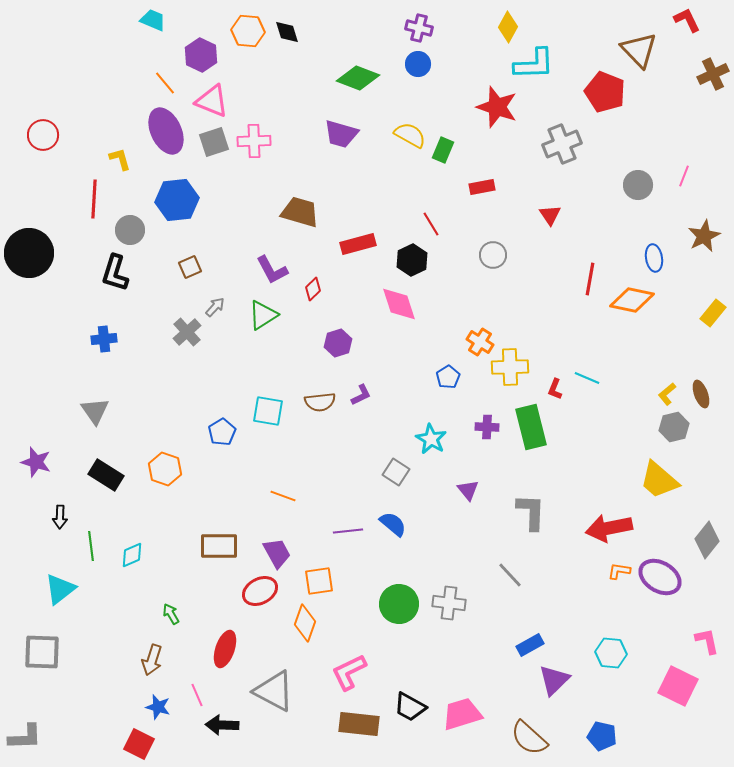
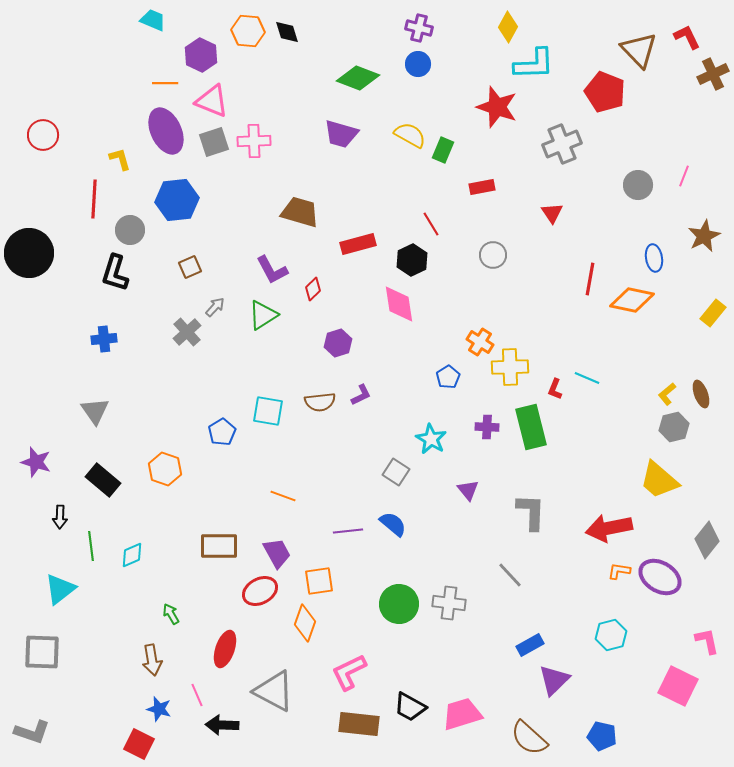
red L-shape at (687, 20): moved 17 px down
orange line at (165, 83): rotated 50 degrees counterclockwise
red triangle at (550, 215): moved 2 px right, 2 px up
pink diamond at (399, 304): rotated 9 degrees clockwise
black rectangle at (106, 475): moved 3 px left, 5 px down; rotated 8 degrees clockwise
cyan hexagon at (611, 653): moved 18 px up; rotated 20 degrees counterclockwise
brown arrow at (152, 660): rotated 28 degrees counterclockwise
blue star at (158, 707): moved 1 px right, 2 px down
gray L-shape at (25, 737): moved 7 px right, 5 px up; rotated 21 degrees clockwise
